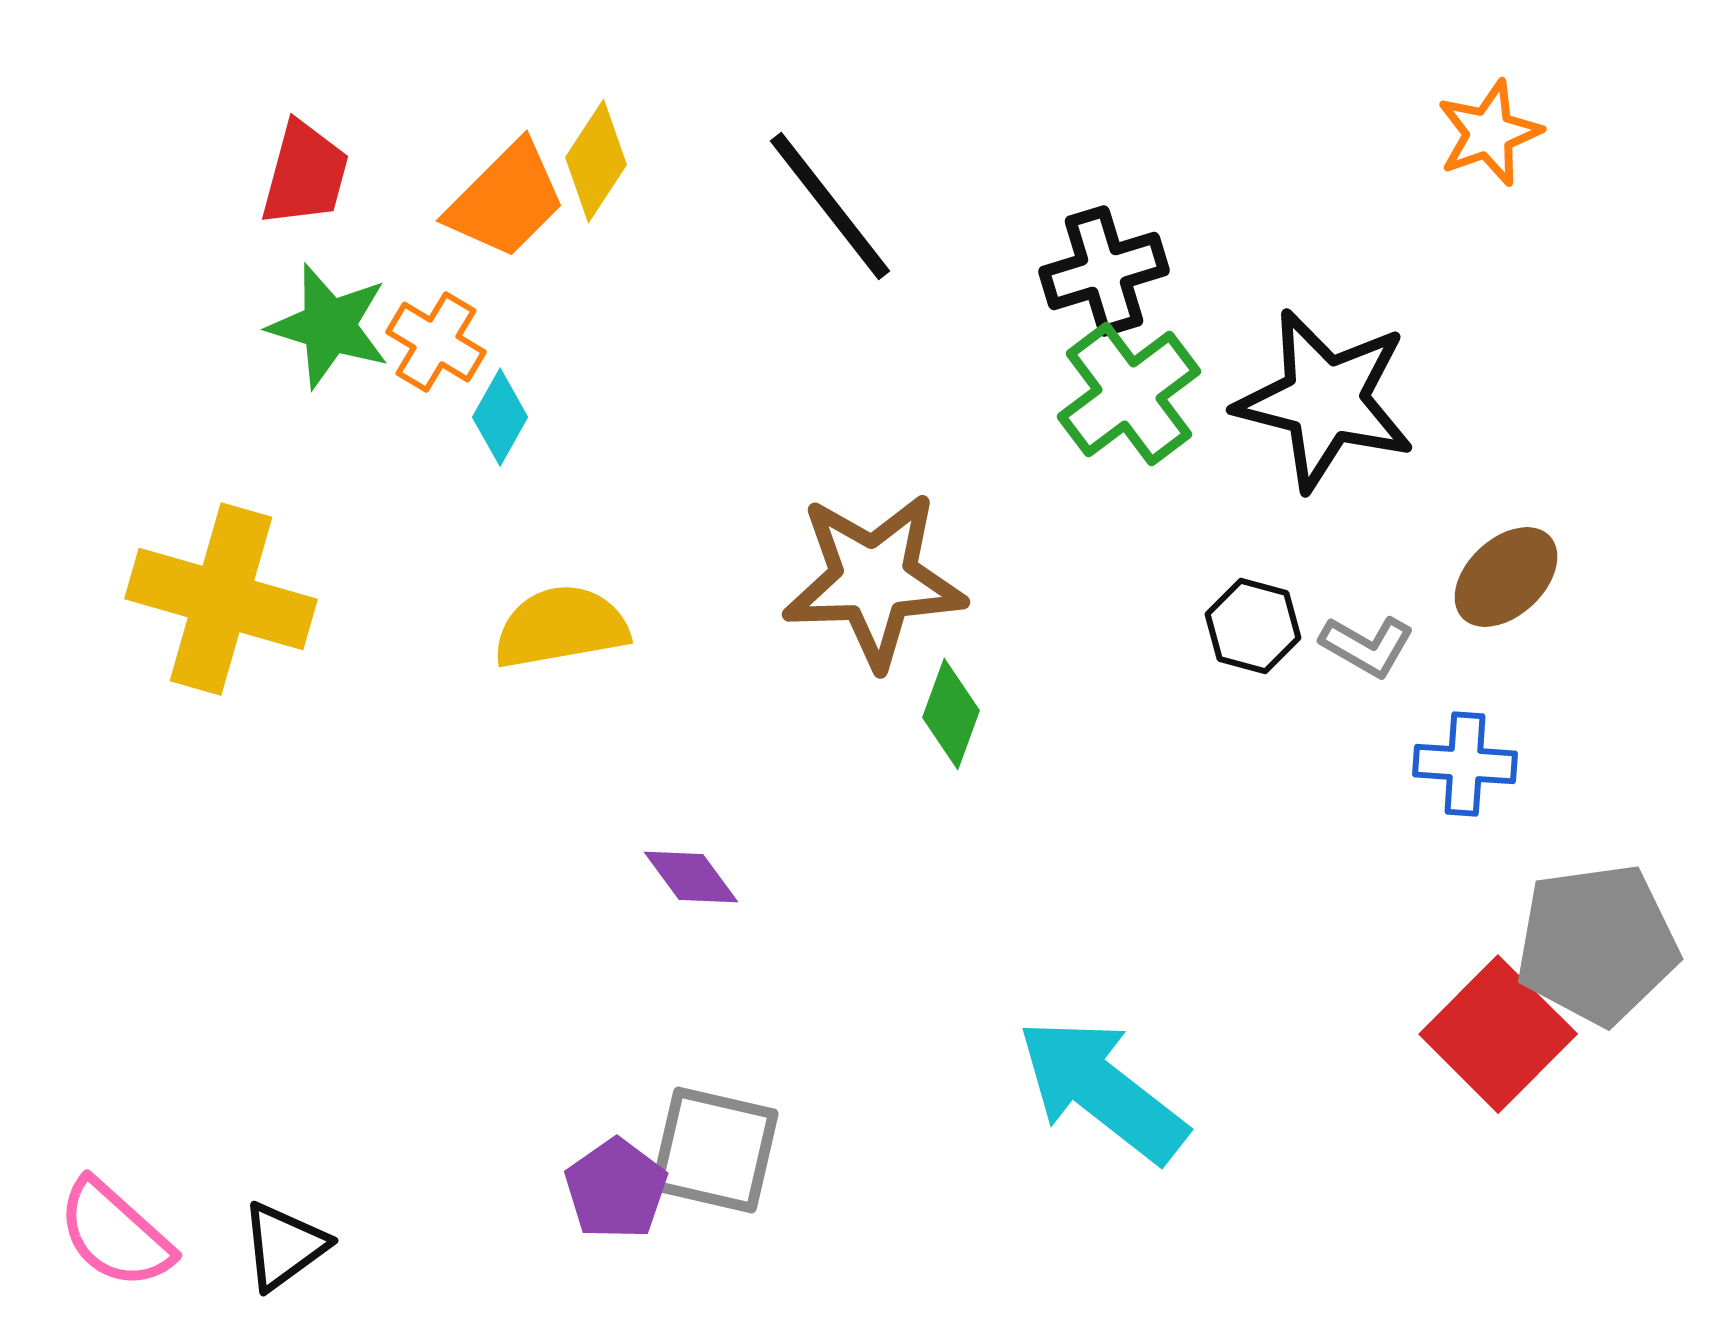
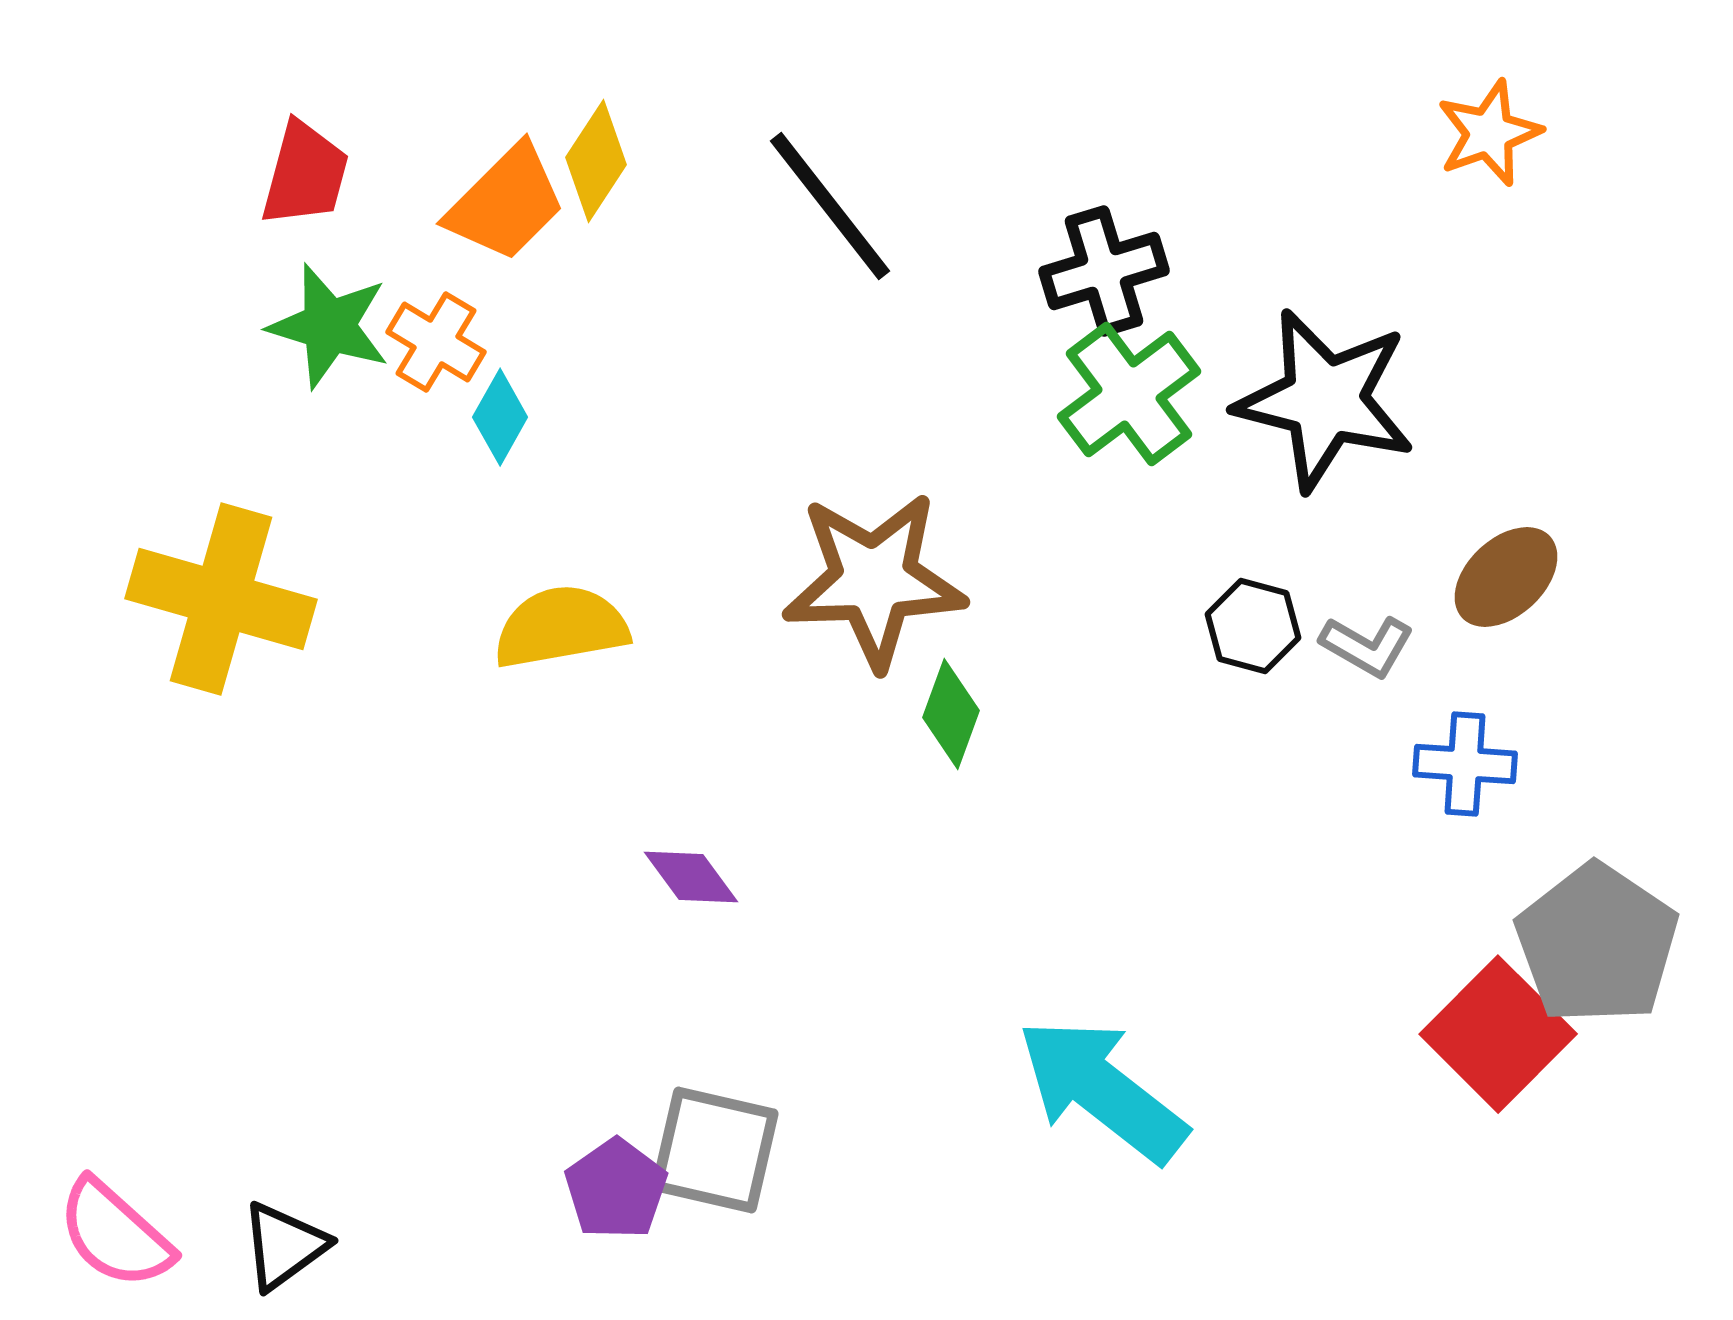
orange trapezoid: moved 3 px down
gray pentagon: rotated 30 degrees counterclockwise
